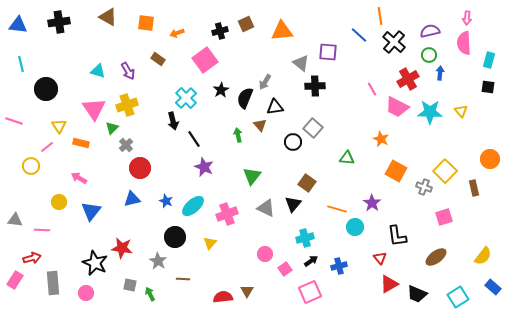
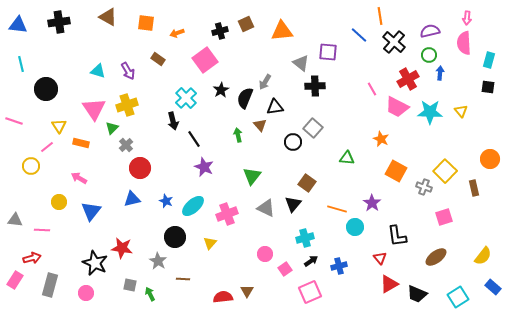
gray rectangle at (53, 283): moved 3 px left, 2 px down; rotated 20 degrees clockwise
